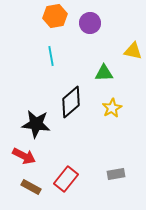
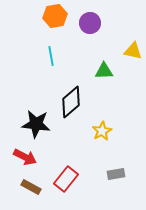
green triangle: moved 2 px up
yellow star: moved 10 px left, 23 px down
red arrow: moved 1 px right, 1 px down
